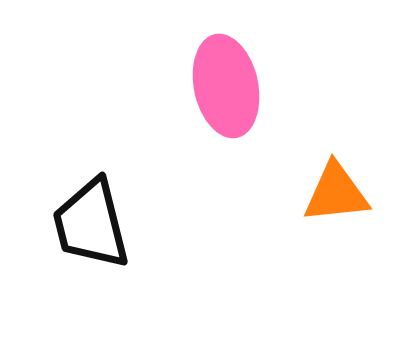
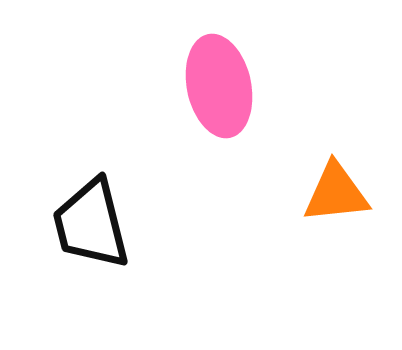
pink ellipse: moved 7 px left
